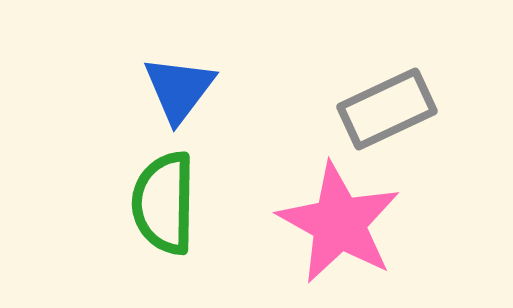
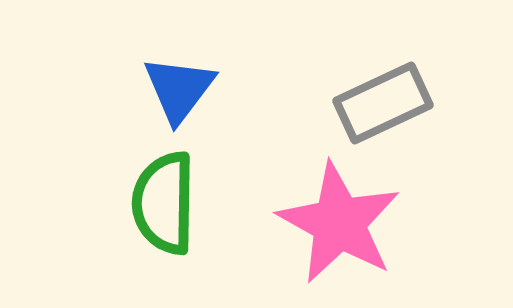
gray rectangle: moved 4 px left, 6 px up
